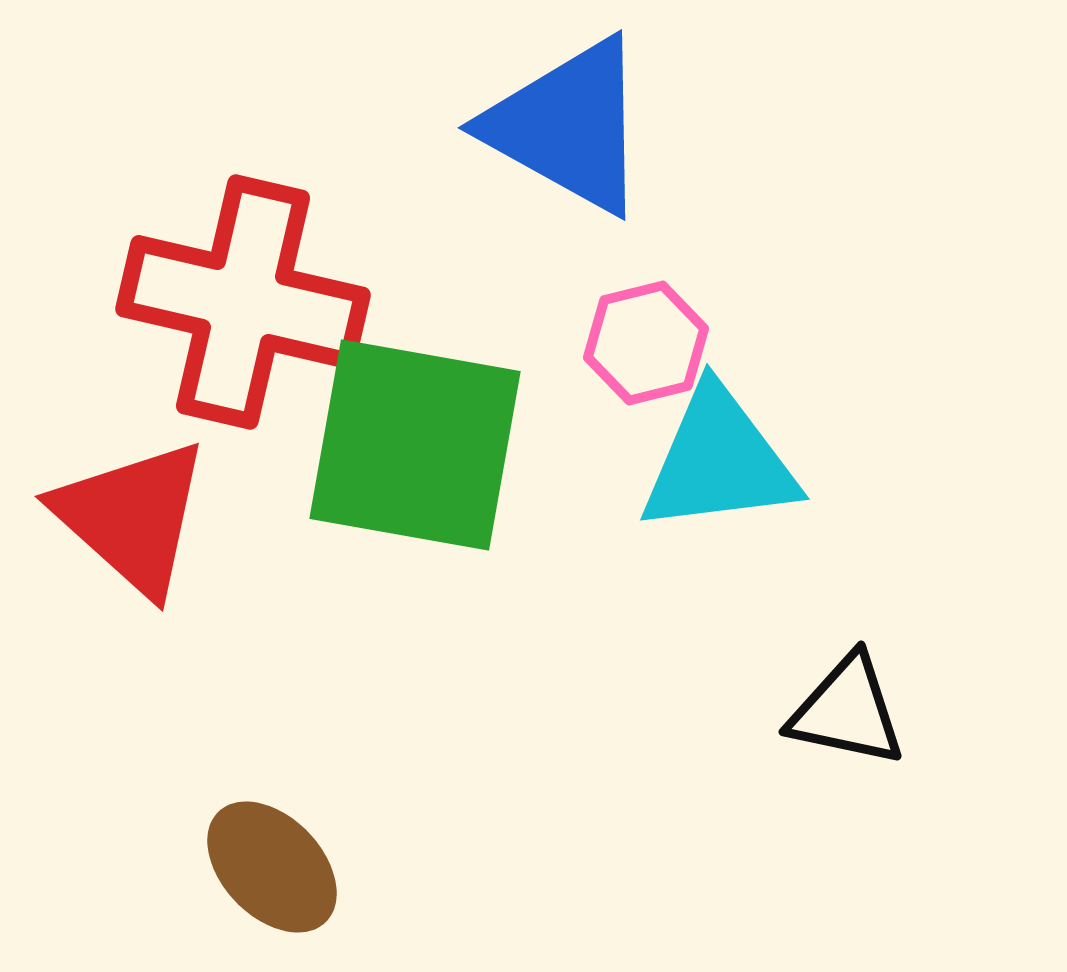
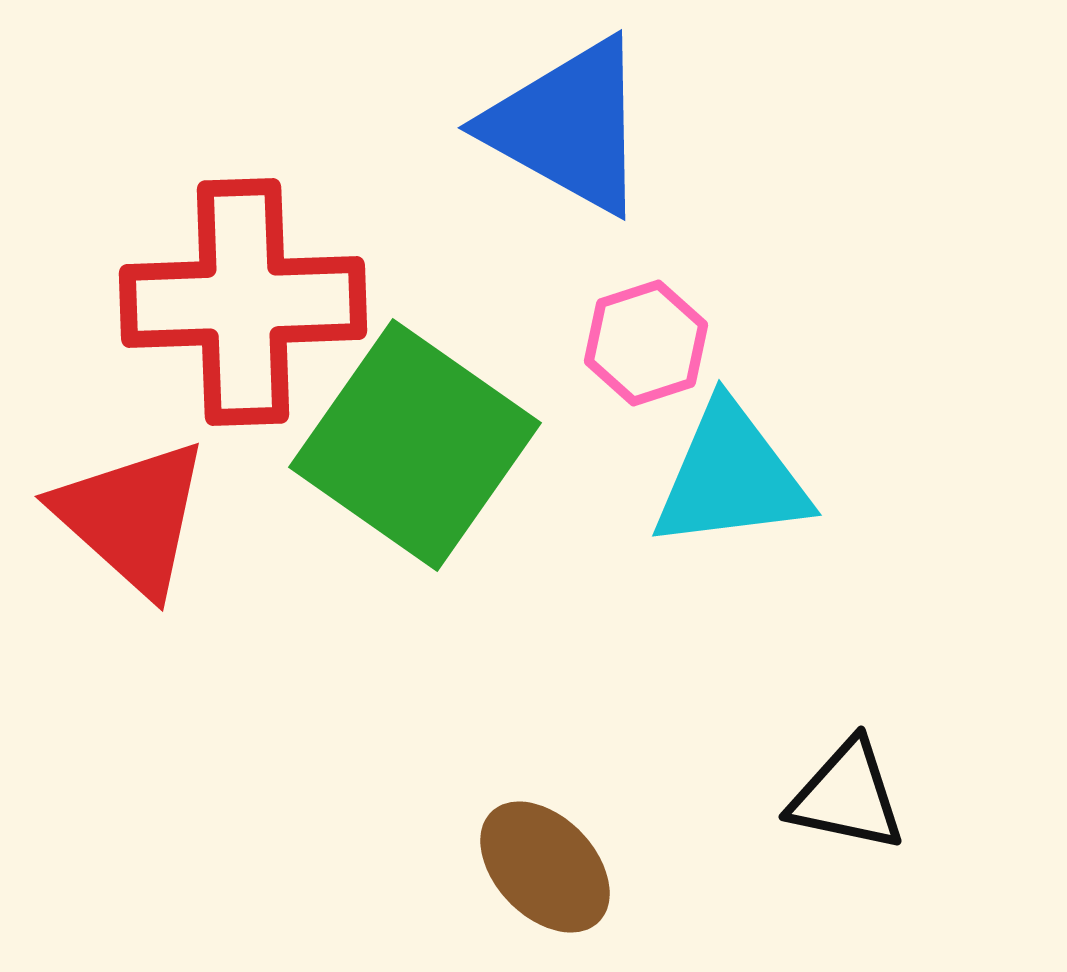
red cross: rotated 15 degrees counterclockwise
pink hexagon: rotated 4 degrees counterclockwise
green square: rotated 25 degrees clockwise
cyan triangle: moved 12 px right, 16 px down
black triangle: moved 85 px down
brown ellipse: moved 273 px right
